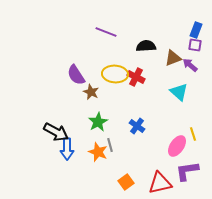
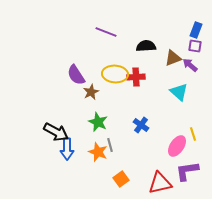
purple square: moved 1 px down
red cross: rotated 30 degrees counterclockwise
brown star: rotated 21 degrees clockwise
green star: rotated 18 degrees counterclockwise
blue cross: moved 4 px right, 1 px up
orange square: moved 5 px left, 3 px up
